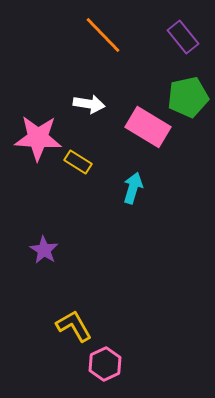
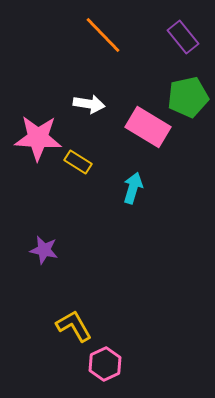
purple star: rotated 20 degrees counterclockwise
